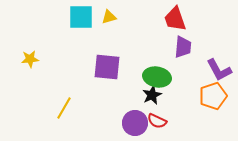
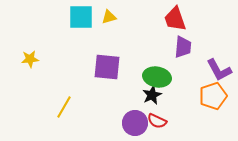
yellow line: moved 1 px up
